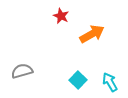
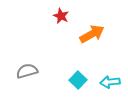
gray semicircle: moved 5 px right
cyan arrow: rotated 66 degrees counterclockwise
